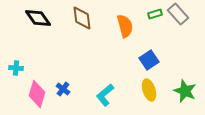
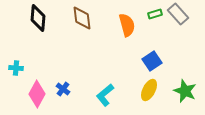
black diamond: rotated 40 degrees clockwise
orange semicircle: moved 2 px right, 1 px up
blue square: moved 3 px right, 1 px down
yellow ellipse: rotated 45 degrees clockwise
pink diamond: rotated 12 degrees clockwise
